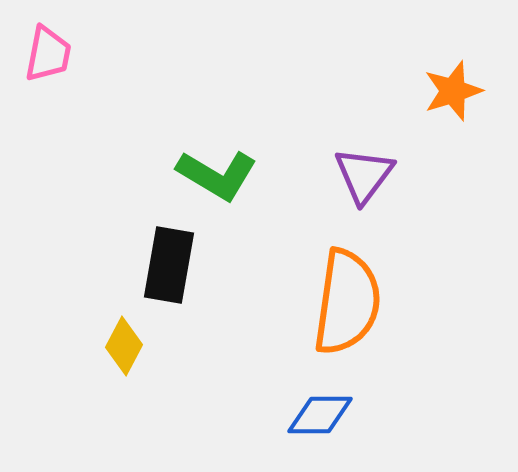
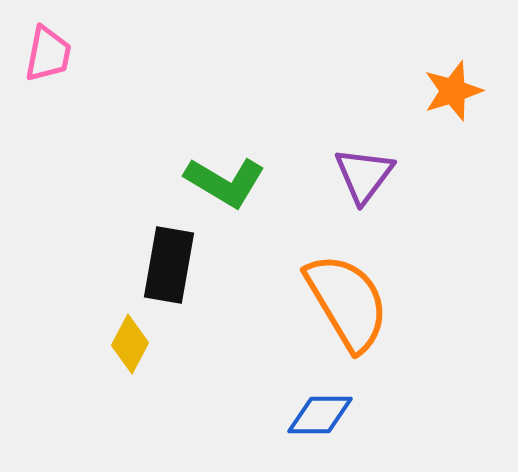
green L-shape: moved 8 px right, 7 px down
orange semicircle: rotated 39 degrees counterclockwise
yellow diamond: moved 6 px right, 2 px up
